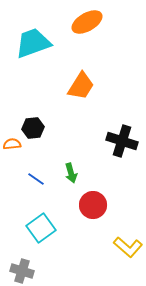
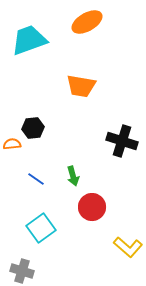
cyan trapezoid: moved 4 px left, 3 px up
orange trapezoid: rotated 68 degrees clockwise
green arrow: moved 2 px right, 3 px down
red circle: moved 1 px left, 2 px down
